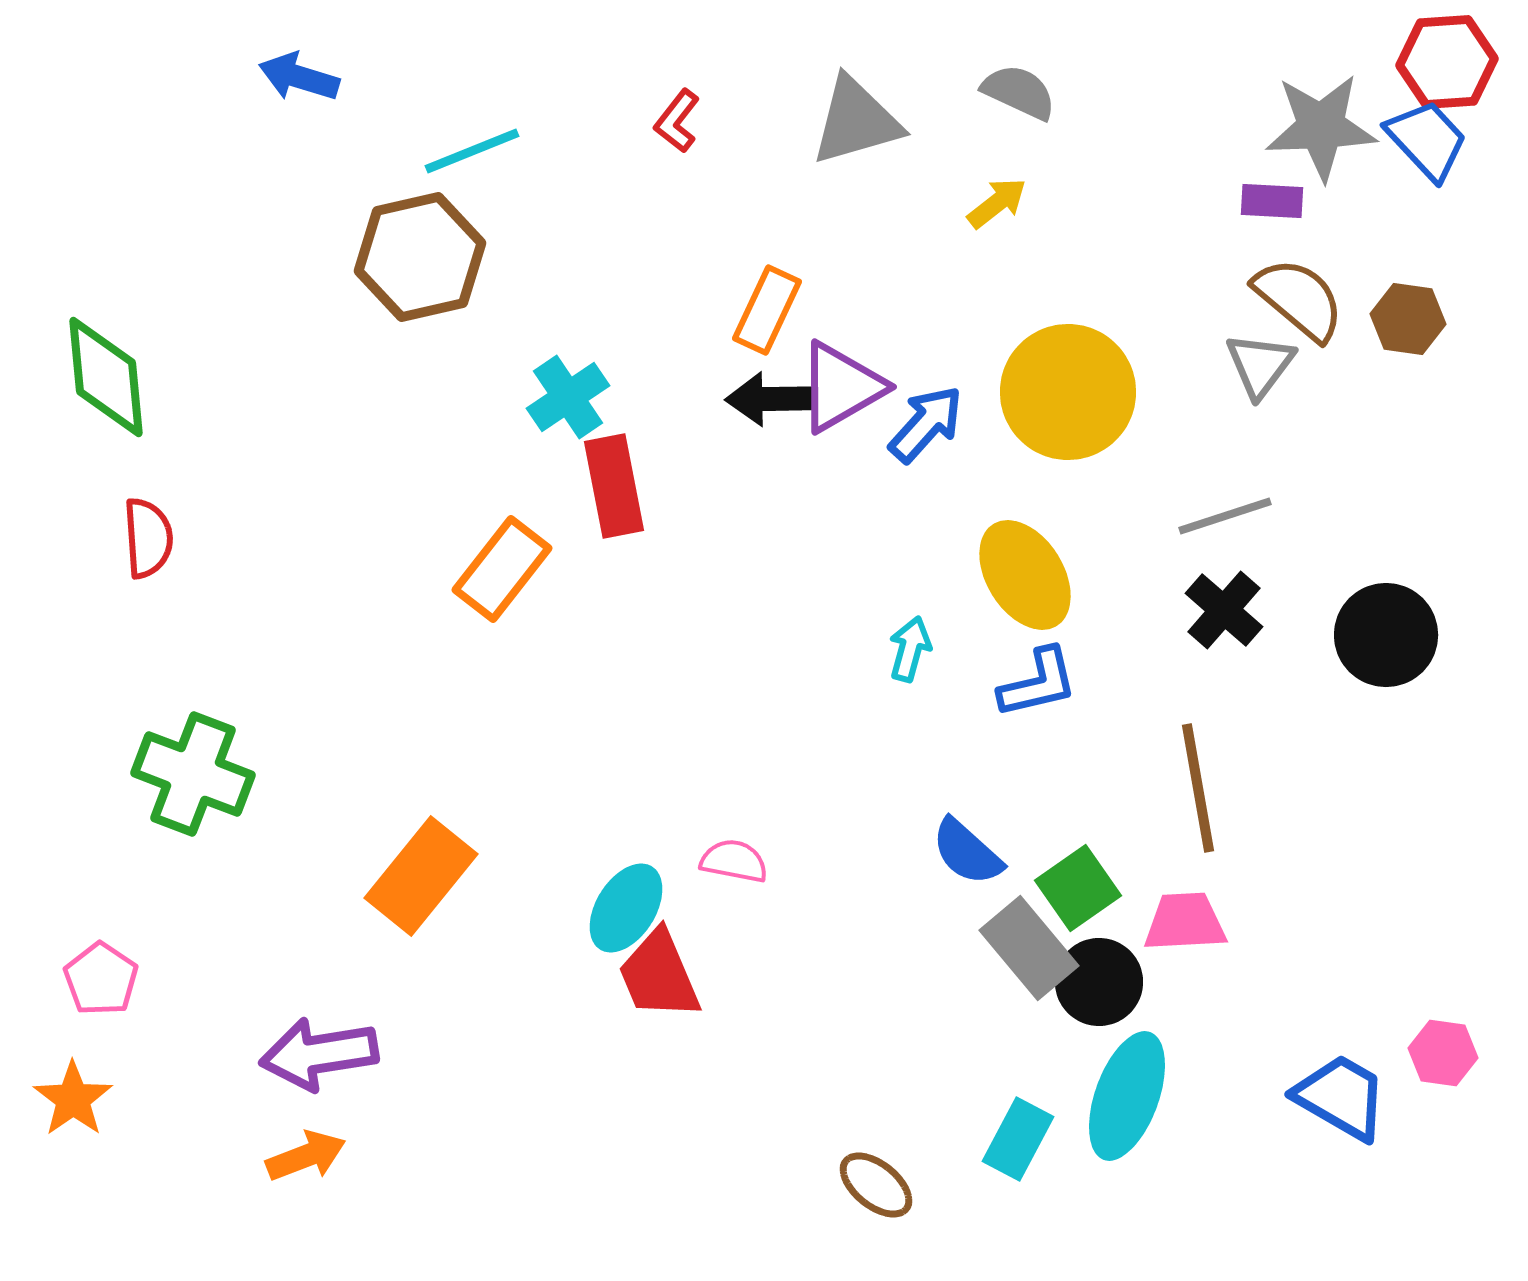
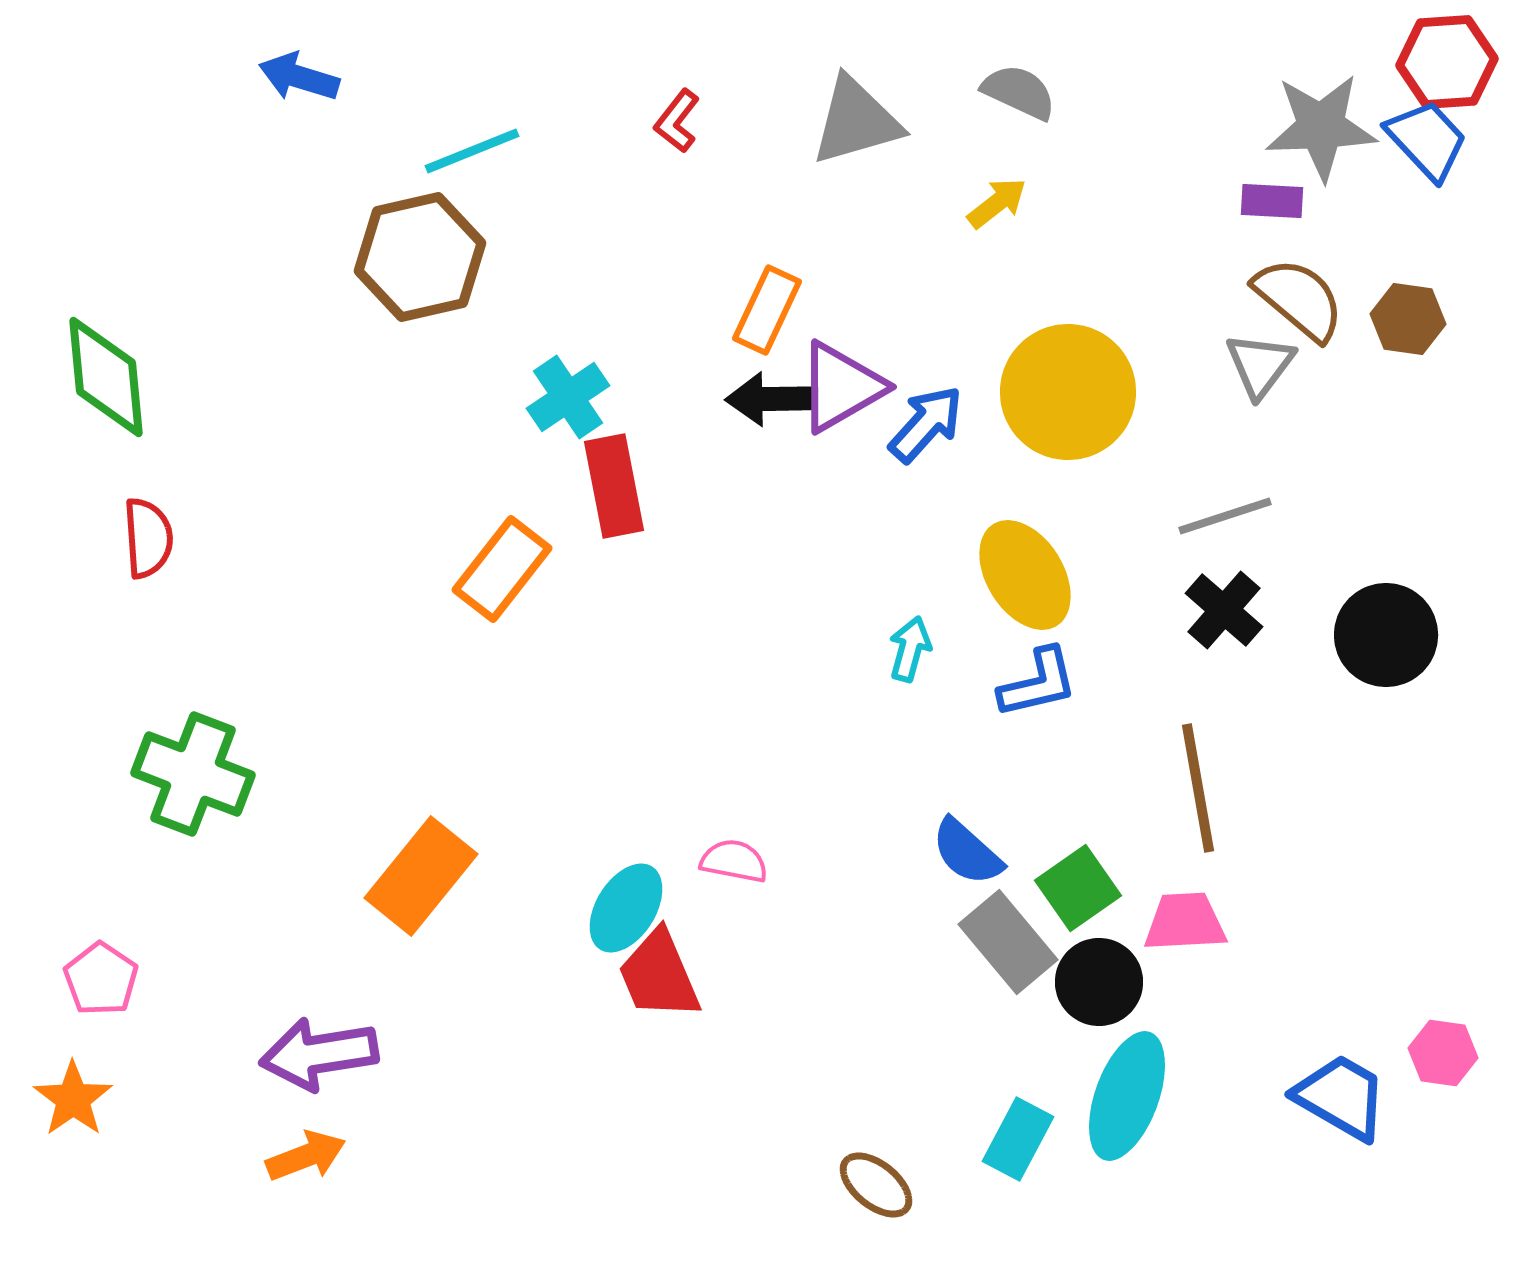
gray rectangle at (1029, 948): moved 21 px left, 6 px up
